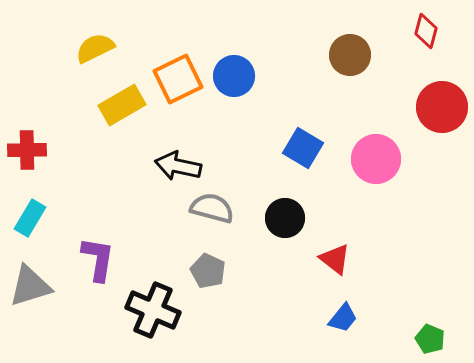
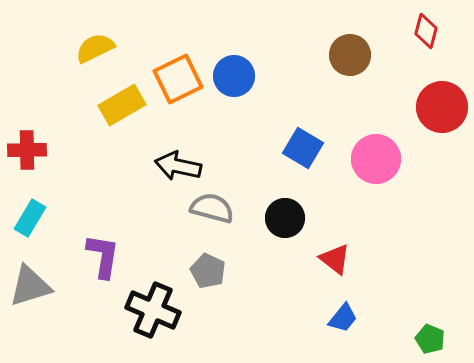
purple L-shape: moved 5 px right, 3 px up
